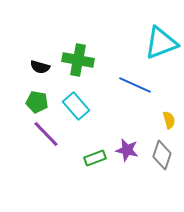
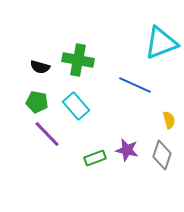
purple line: moved 1 px right
